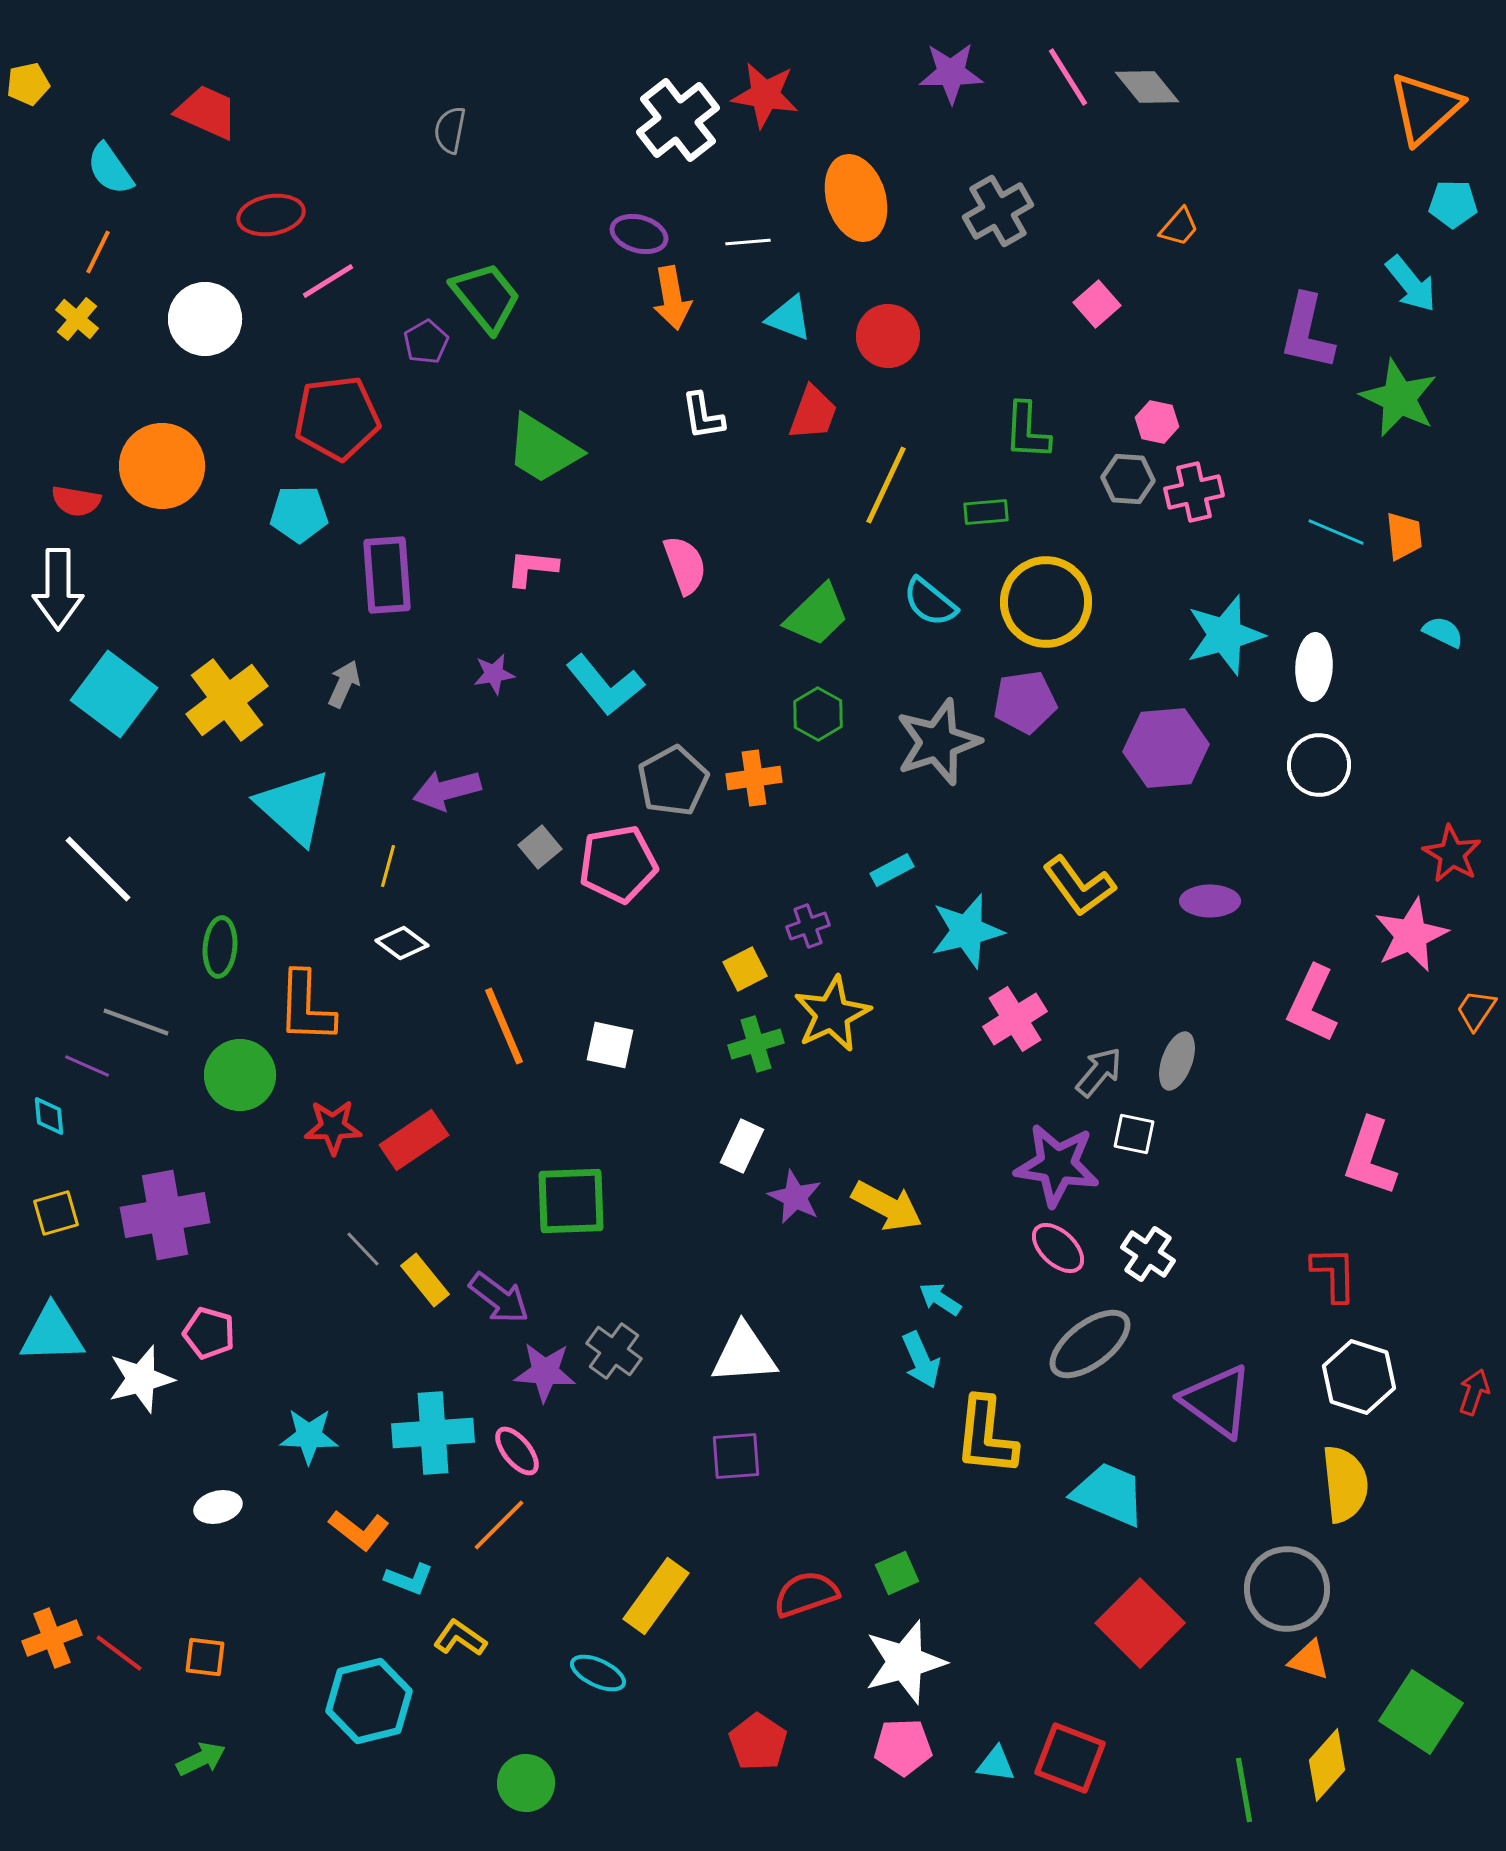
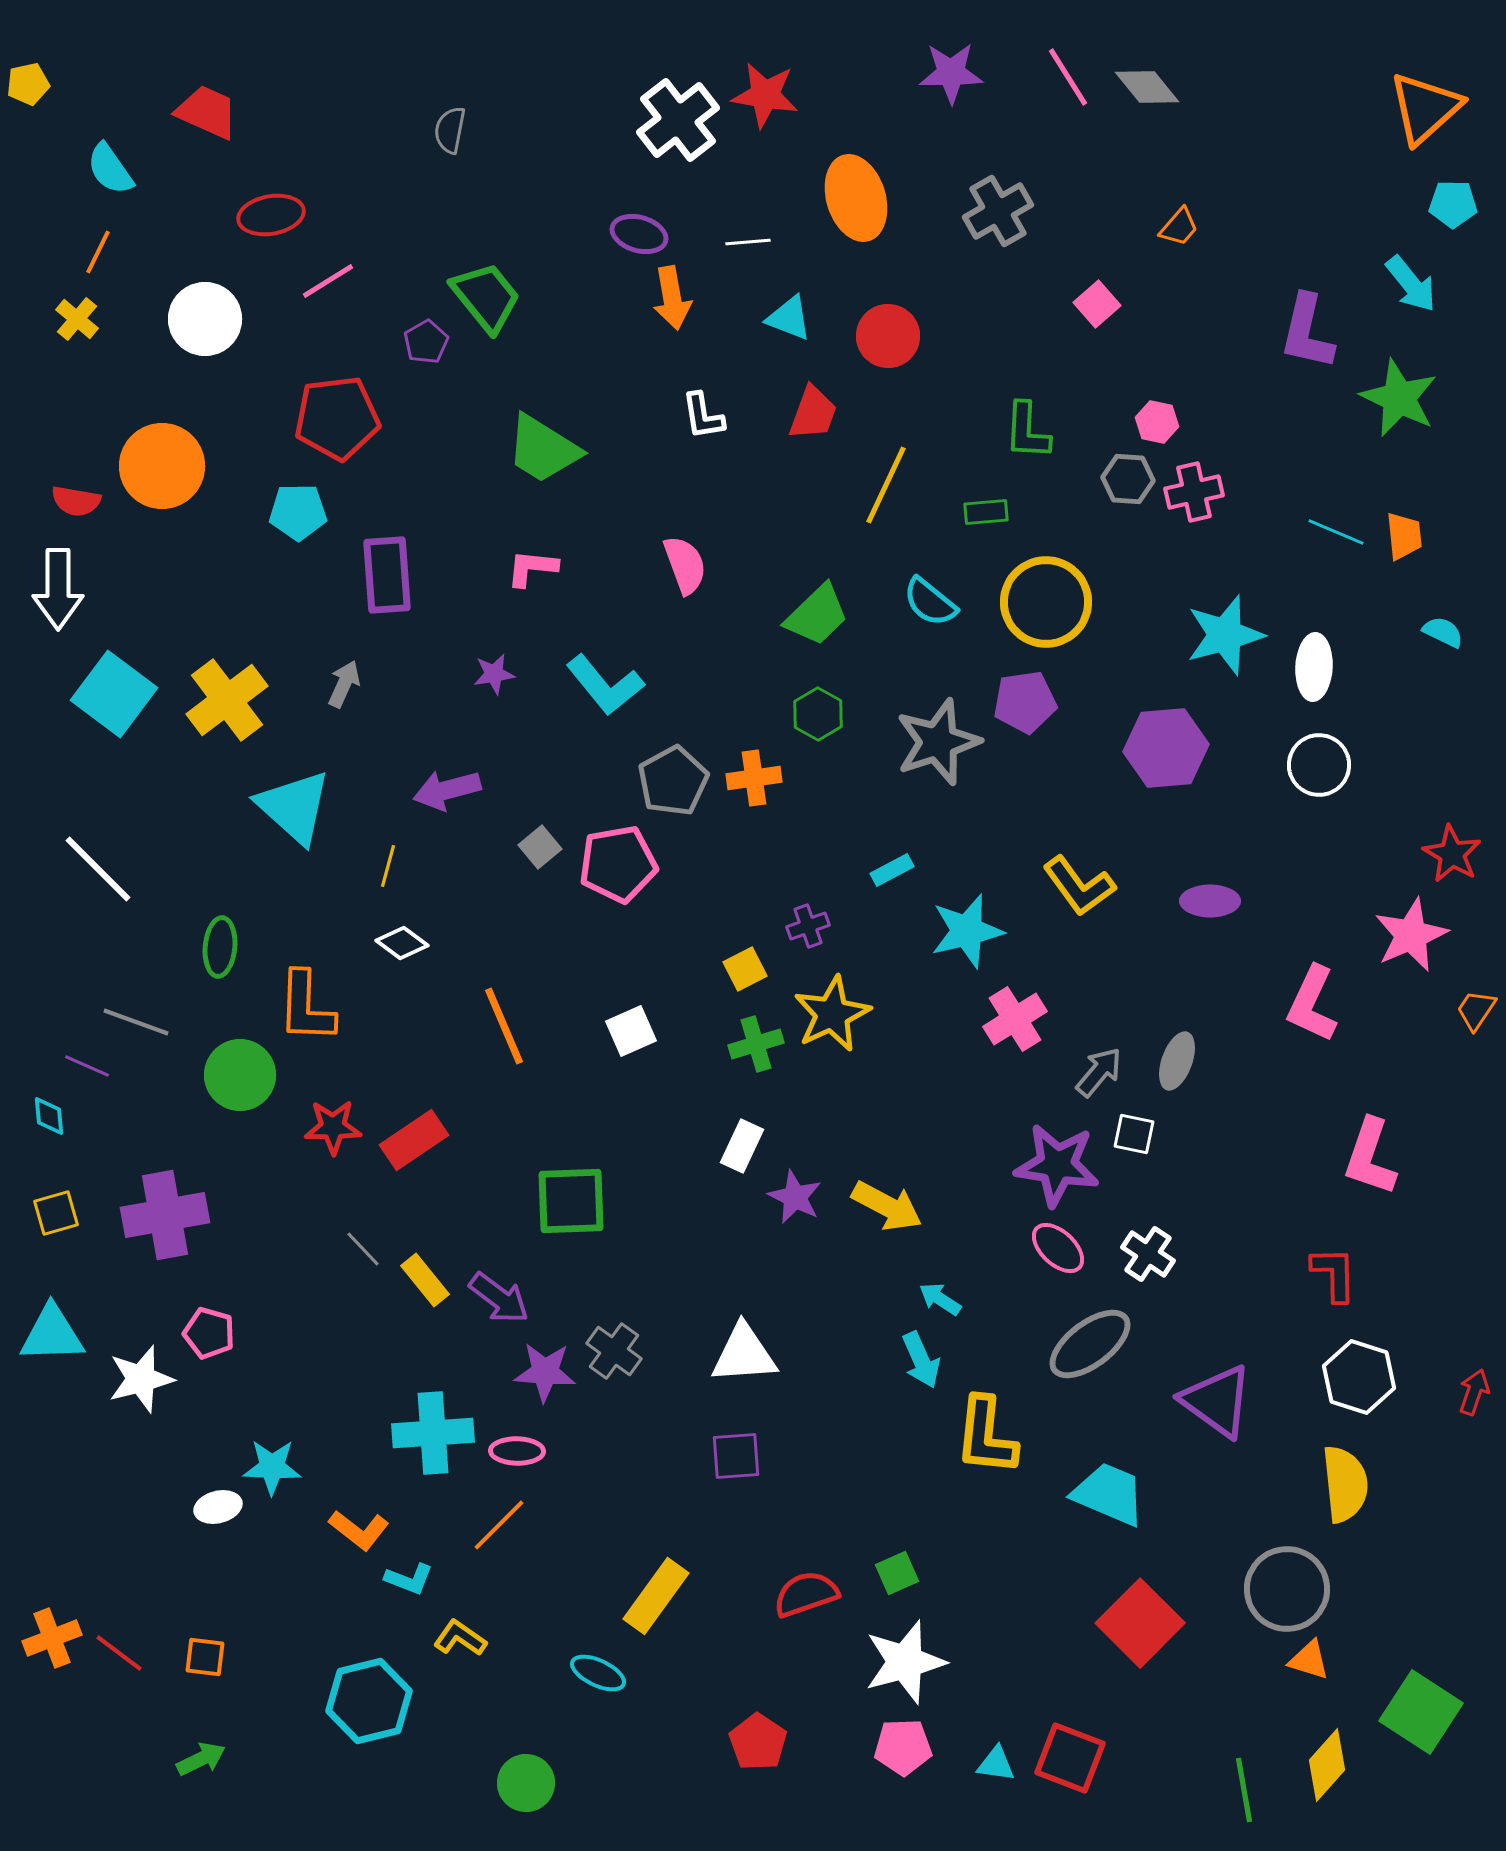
cyan pentagon at (299, 514): moved 1 px left, 2 px up
white square at (610, 1045): moved 21 px right, 14 px up; rotated 36 degrees counterclockwise
cyan star at (309, 1436): moved 37 px left, 31 px down
pink ellipse at (517, 1451): rotated 50 degrees counterclockwise
